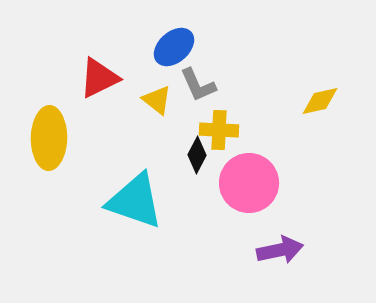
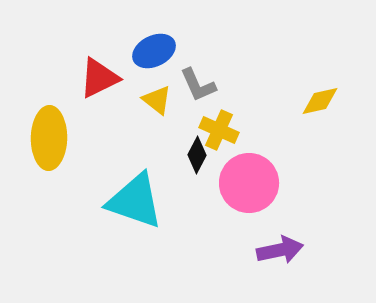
blue ellipse: moved 20 px left, 4 px down; rotated 15 degrees clockwise
yellow cross: rotated 21 degrees clockwise
